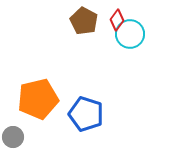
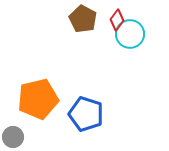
brown pentagon: moved 1 px left, 2 px up
